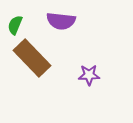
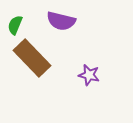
purple semicircle: rotated 8 degrees clockwise
purple star: rotated 15 degrees clockwise
